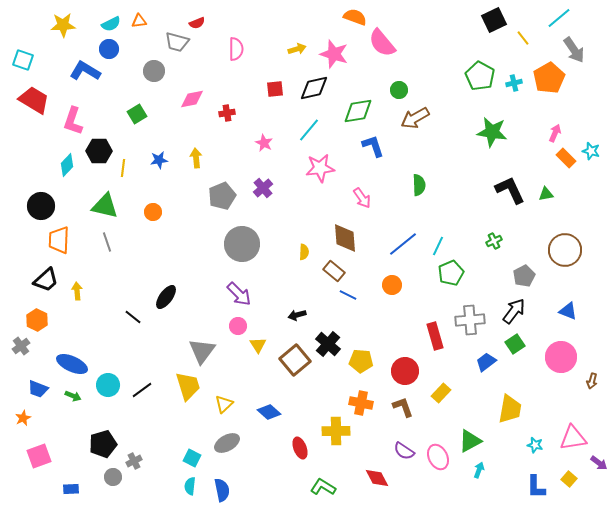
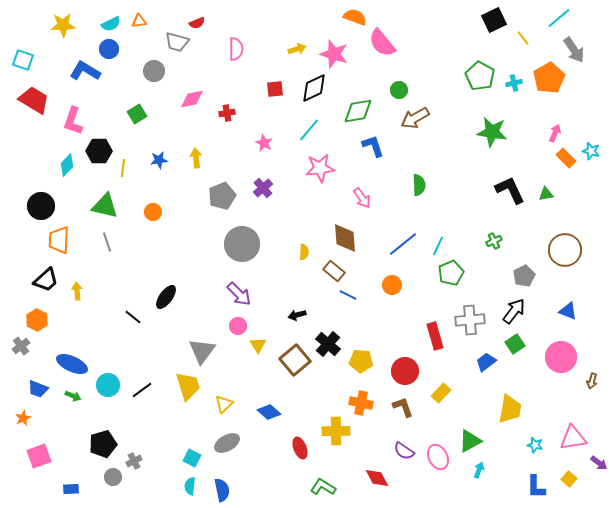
black diamond at (314, 88): rotated 12 degrees counterclockwise
